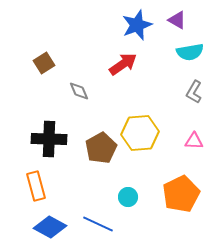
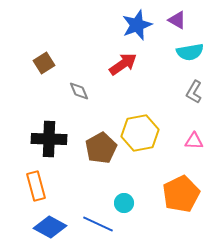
yellow hexagon: rotated 6 degrees counterclockwise
cyan circle: moved 4 px left, 6 px down
